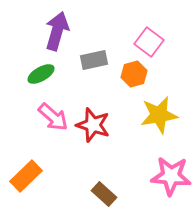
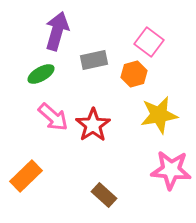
red star: rotated 20 degrees clockwise
pink star: moved 6 px up
brown rectangle: moved 1 px down
